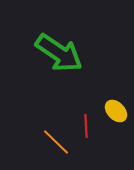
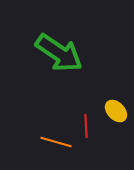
orange line: rotated 28 degrees counterclockwise
